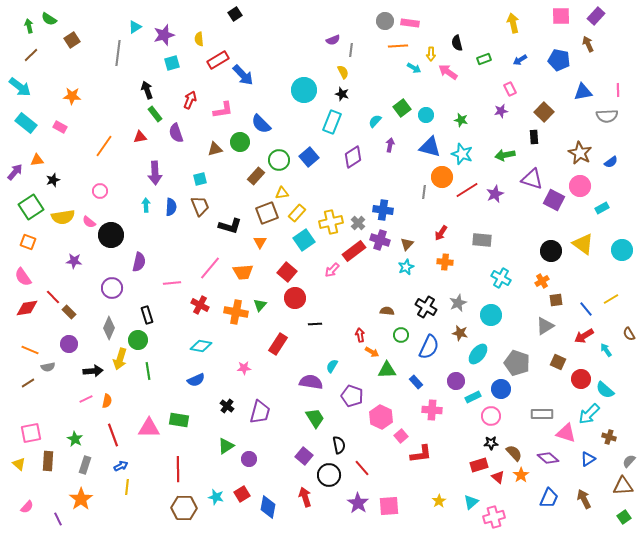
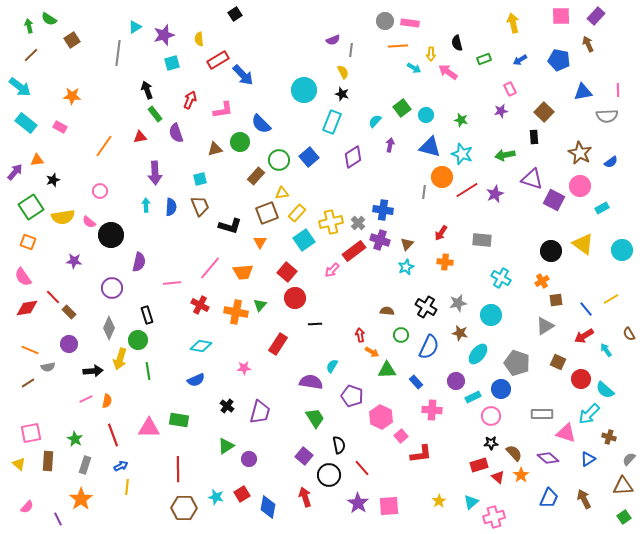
gray star at (458, 303): rotated 12 degrees clockwise
gray semicircle at (629, 461): moved 2 px up
